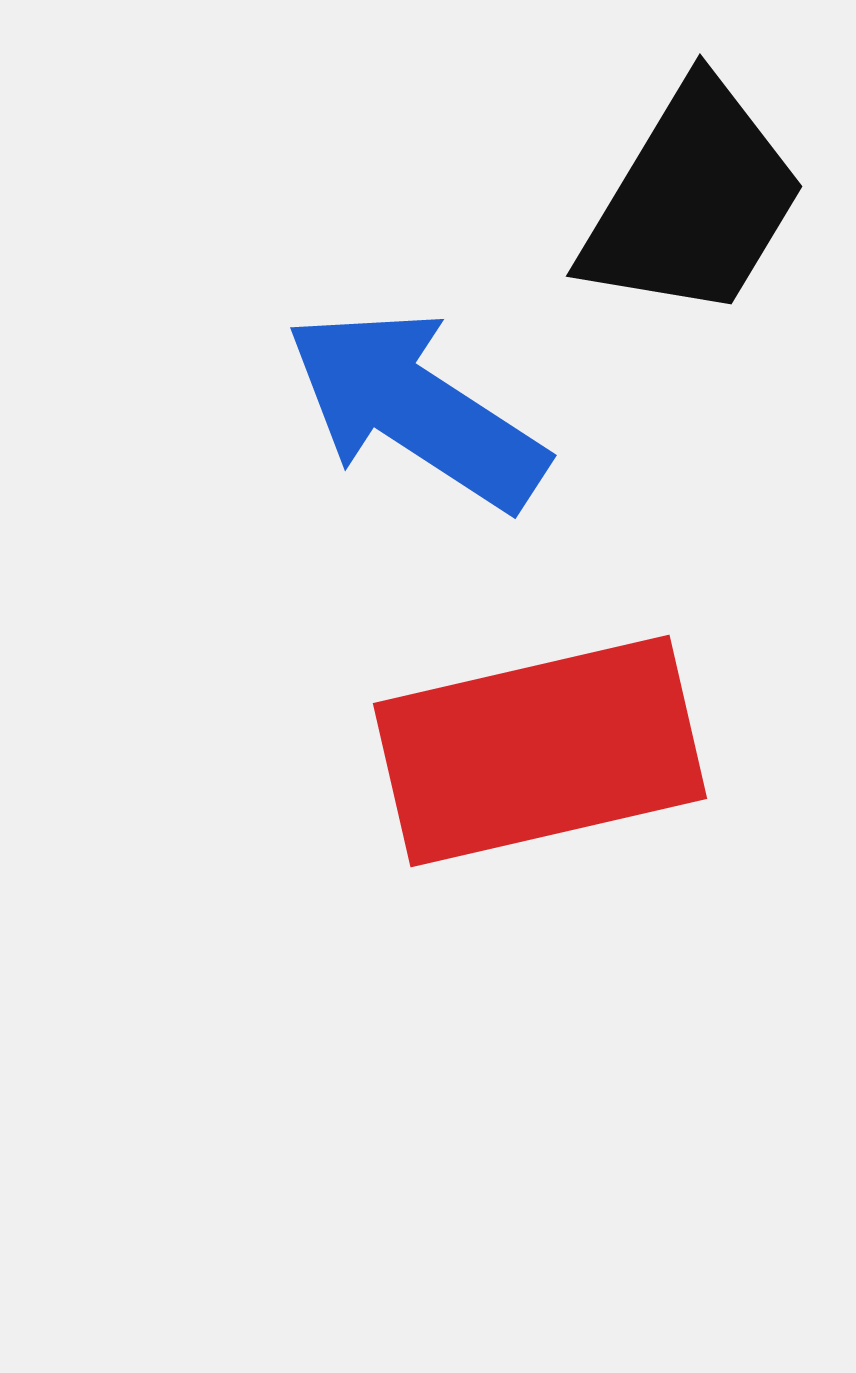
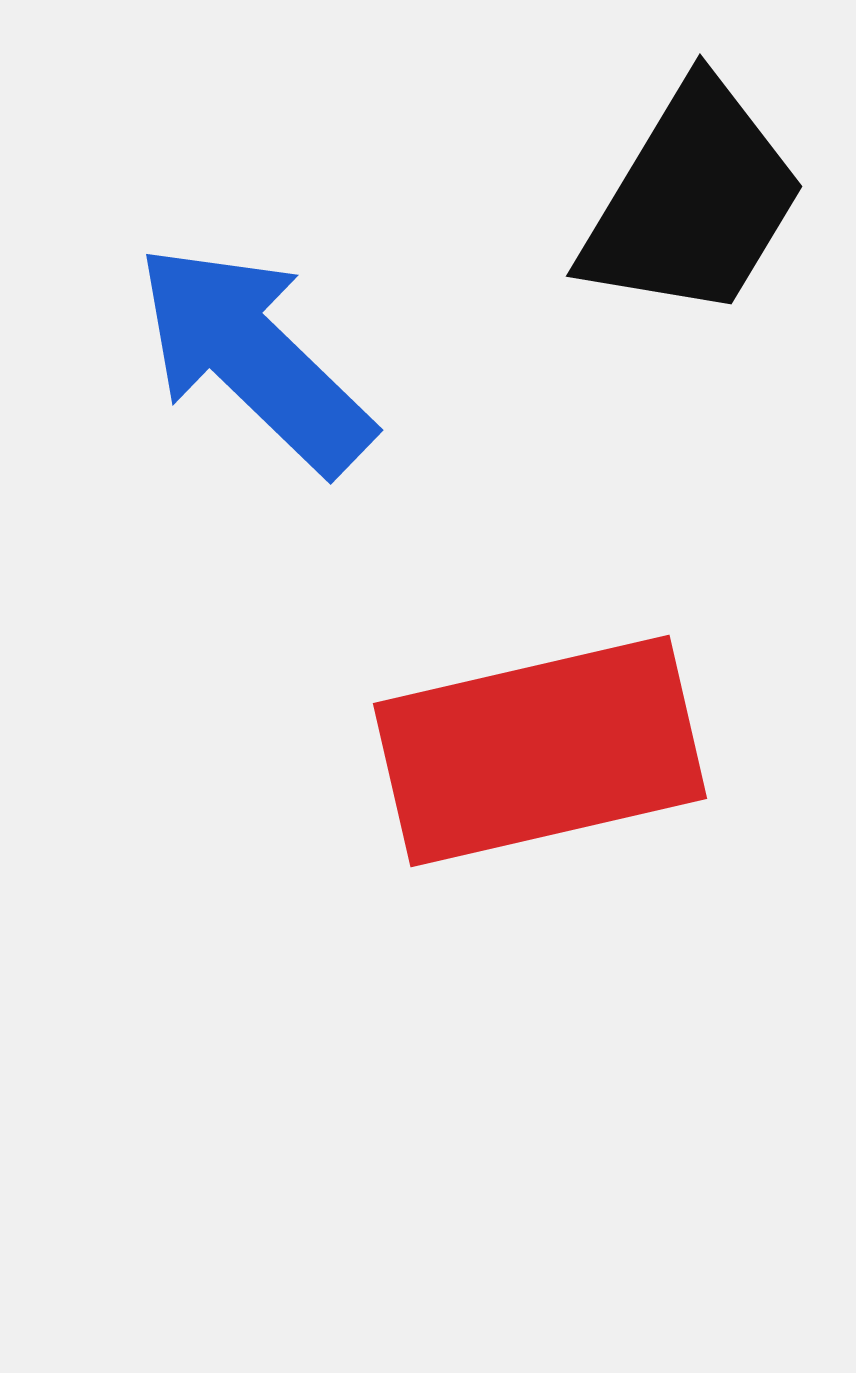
blue arrow: moved 162 px left, 51 px up; rotated 11 degrees clockwise
